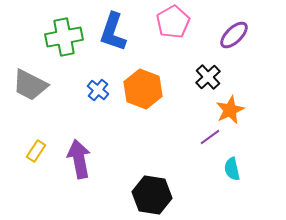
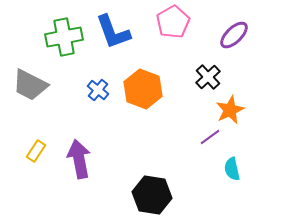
blue L-shape: rotated 39 degrees counterclockwise
